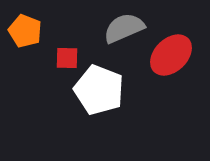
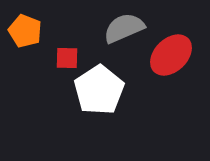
white pentagon: rotated 18 degrees clockwise
